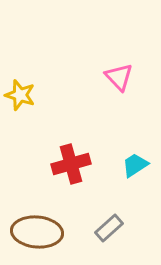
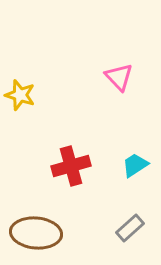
red cross: moved 2 px down
gray rectangle: moved 21 px right
brown ellipse: moved 1 px left, 1 px down
